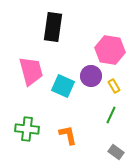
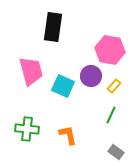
yellow rectangle: rotated 72 degrees clockwise
